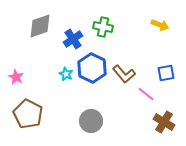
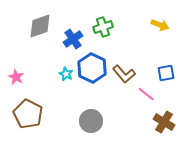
green cross: rotated 30 degrees counterclockwise
